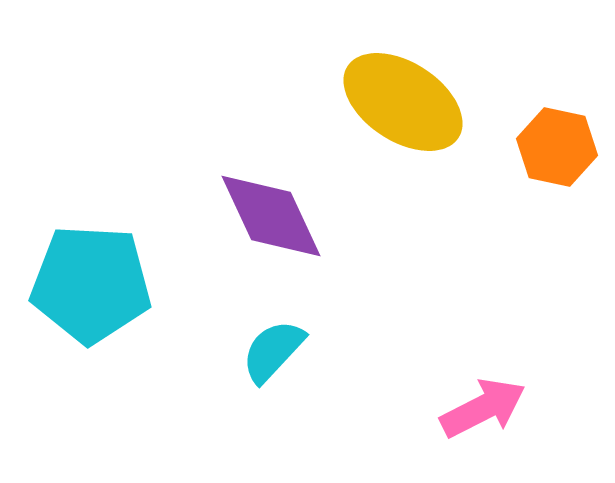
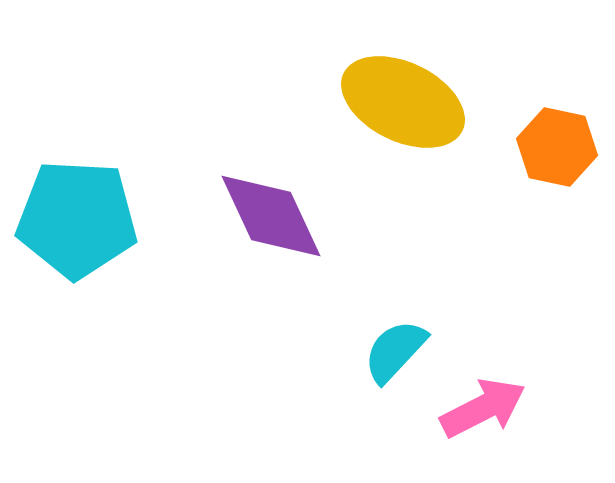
yellow ellipse: rotated 7 degrees counterclockwise
cyan pentagon: moved 14 px left, 65 px up
cyan semicircle: moved 122 px right
